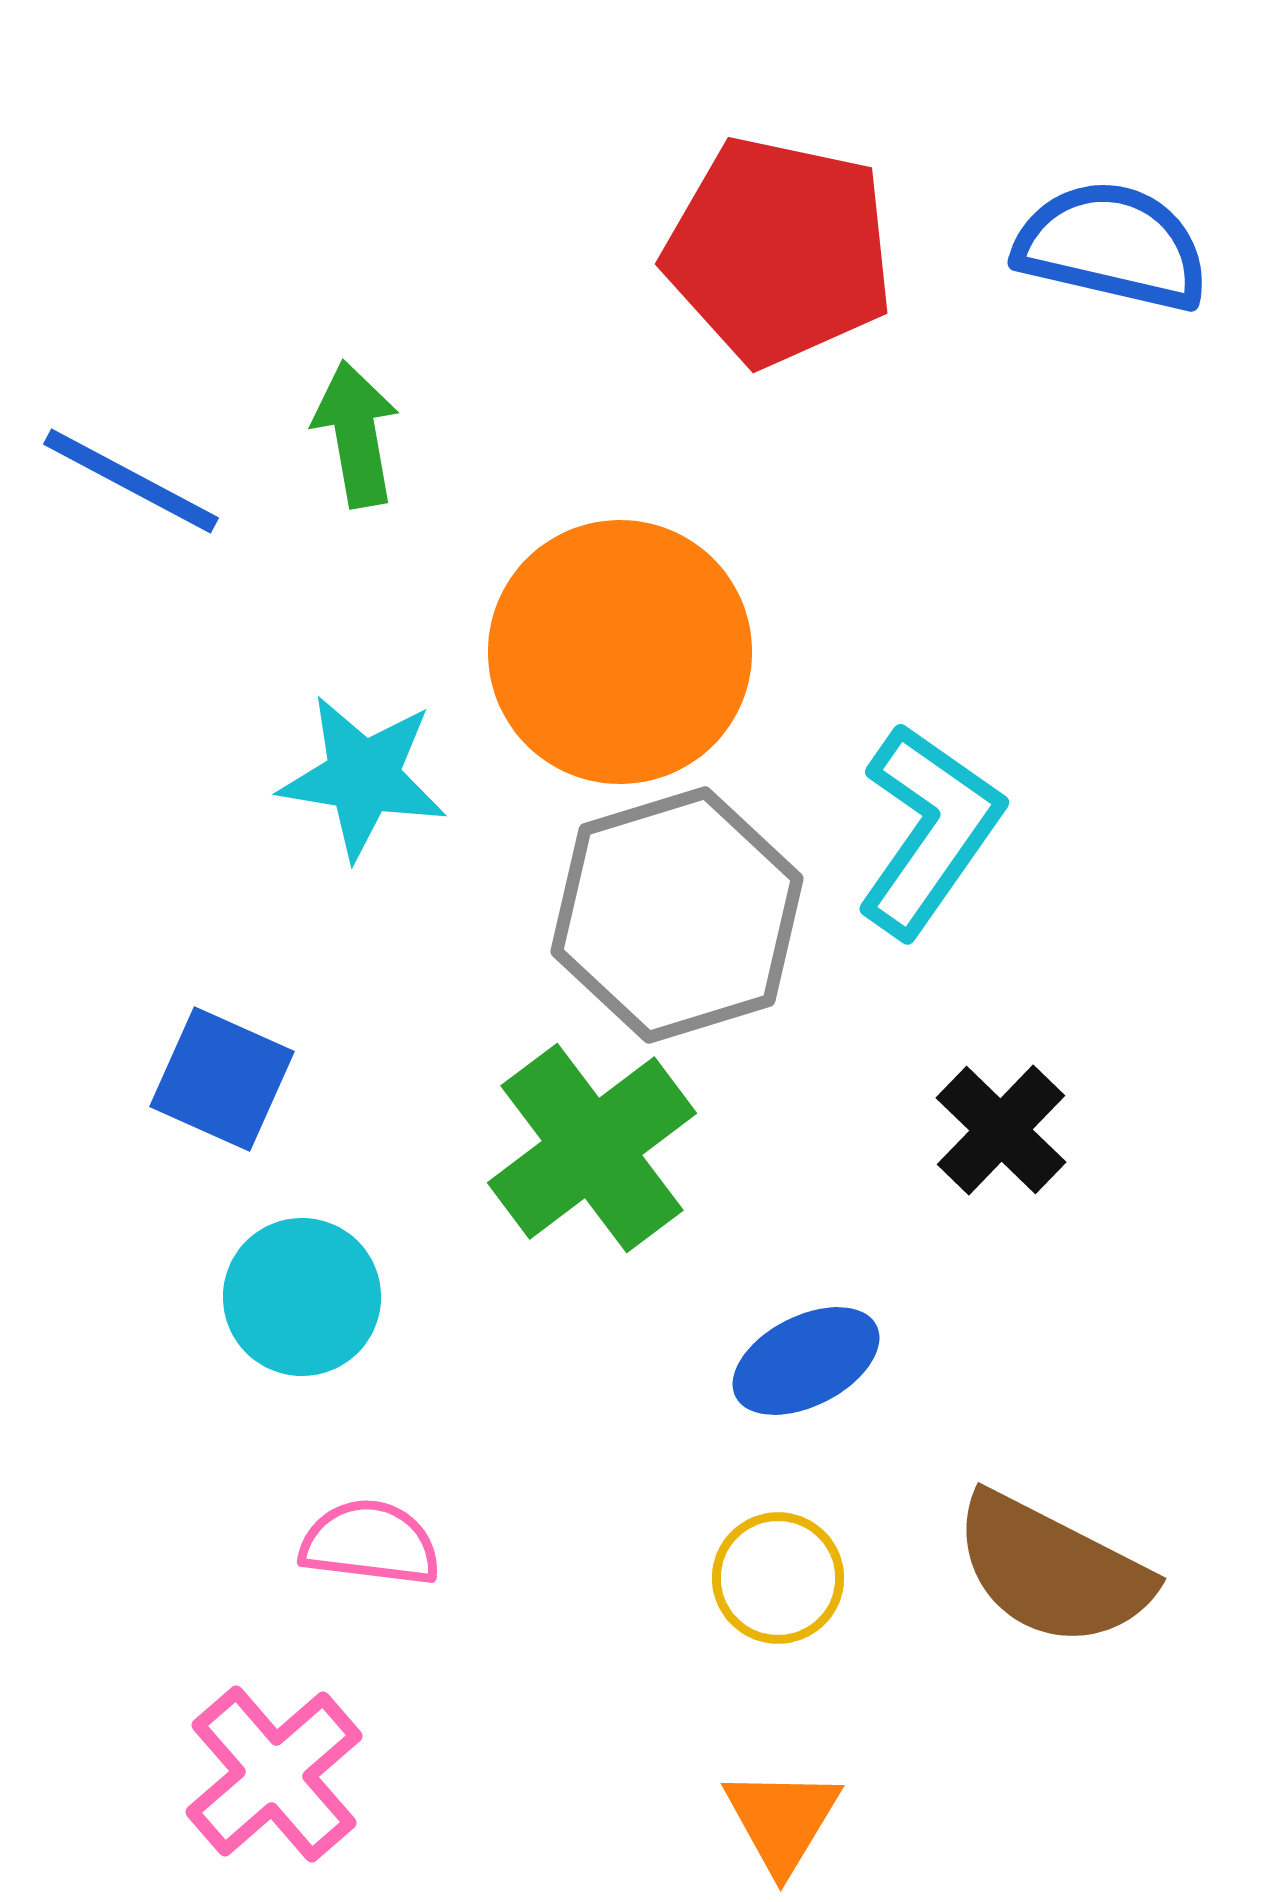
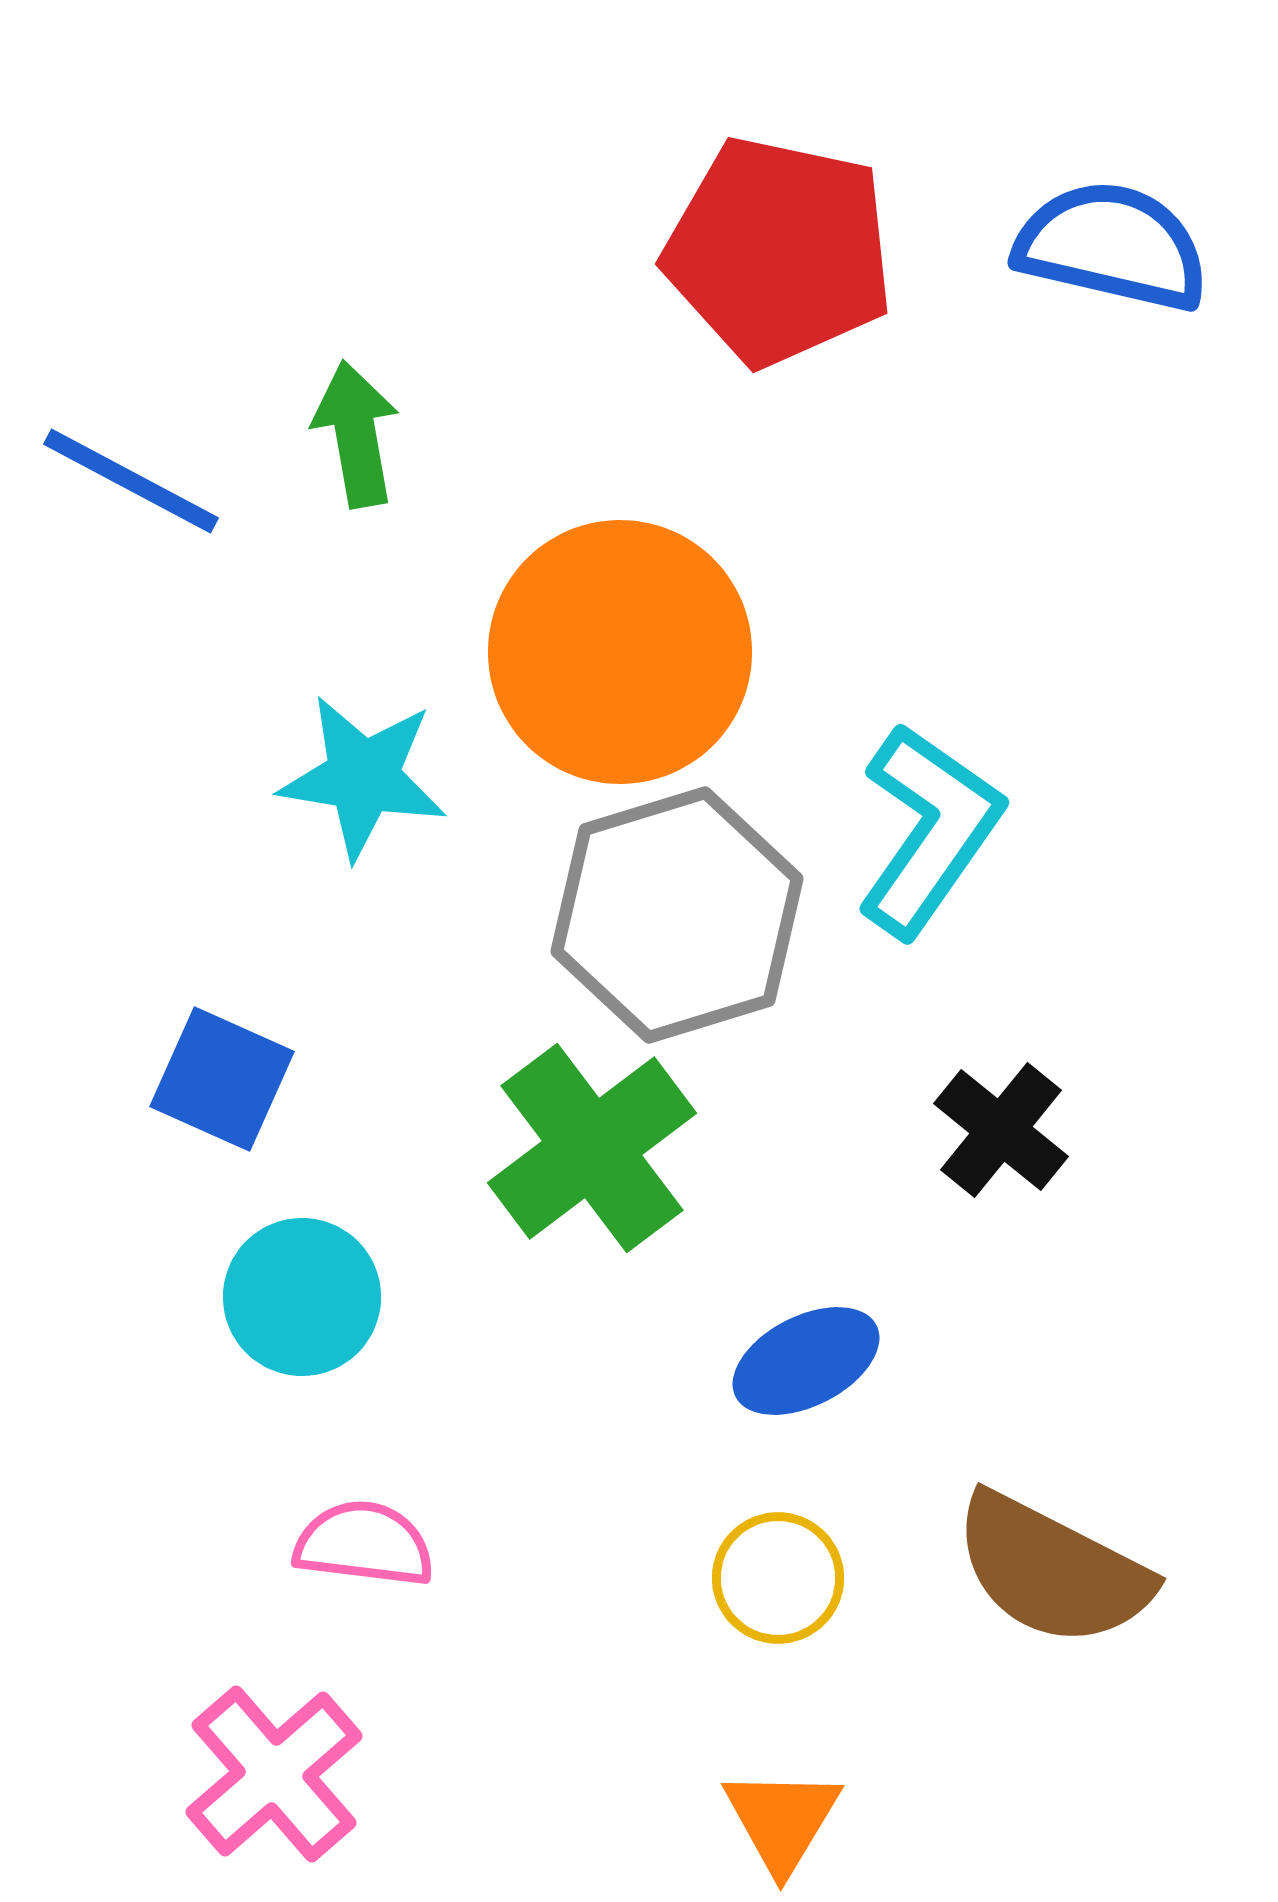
black cross: rotated 5 degrees counterclockwise
pink semicircle: moved 6 px left, 1 px down
